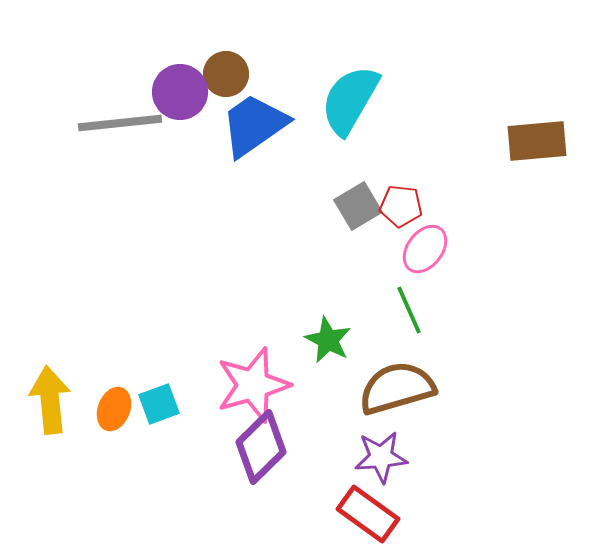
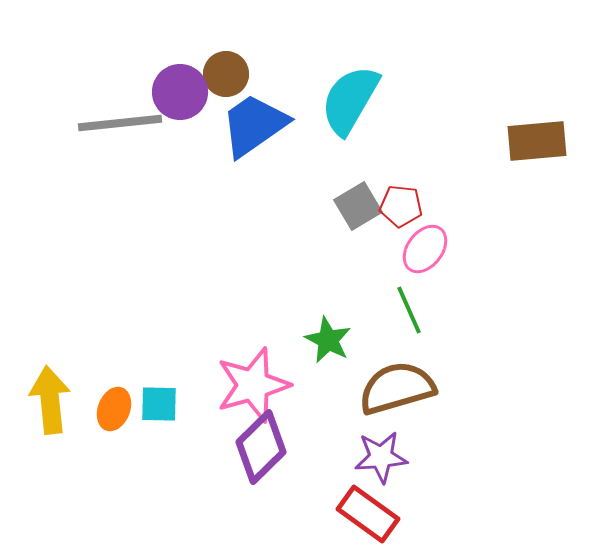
cyan square: rotated 21 degrees clockwise
